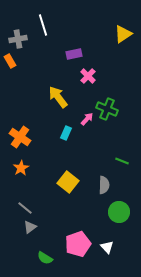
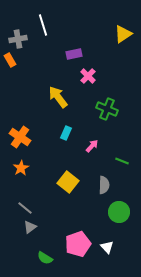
orange rectangle: moved 1 px up
pink arrow: moved 5 px right, 27 px down
